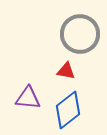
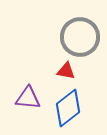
gray circle: moved 3 px down
blue diamond: moved 2 px up
